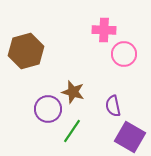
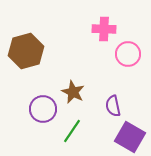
pink cross: moved 1 px up
pink circle: moved 4 px right
brown star: rotated 10 degrees clockwise
purple circle: moved 5 px left
